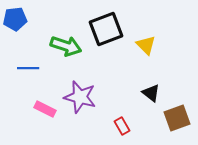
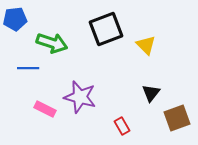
green arrow: moved 14 px left, 3 px up
black triangle: rotated 30 degrees clockwise
